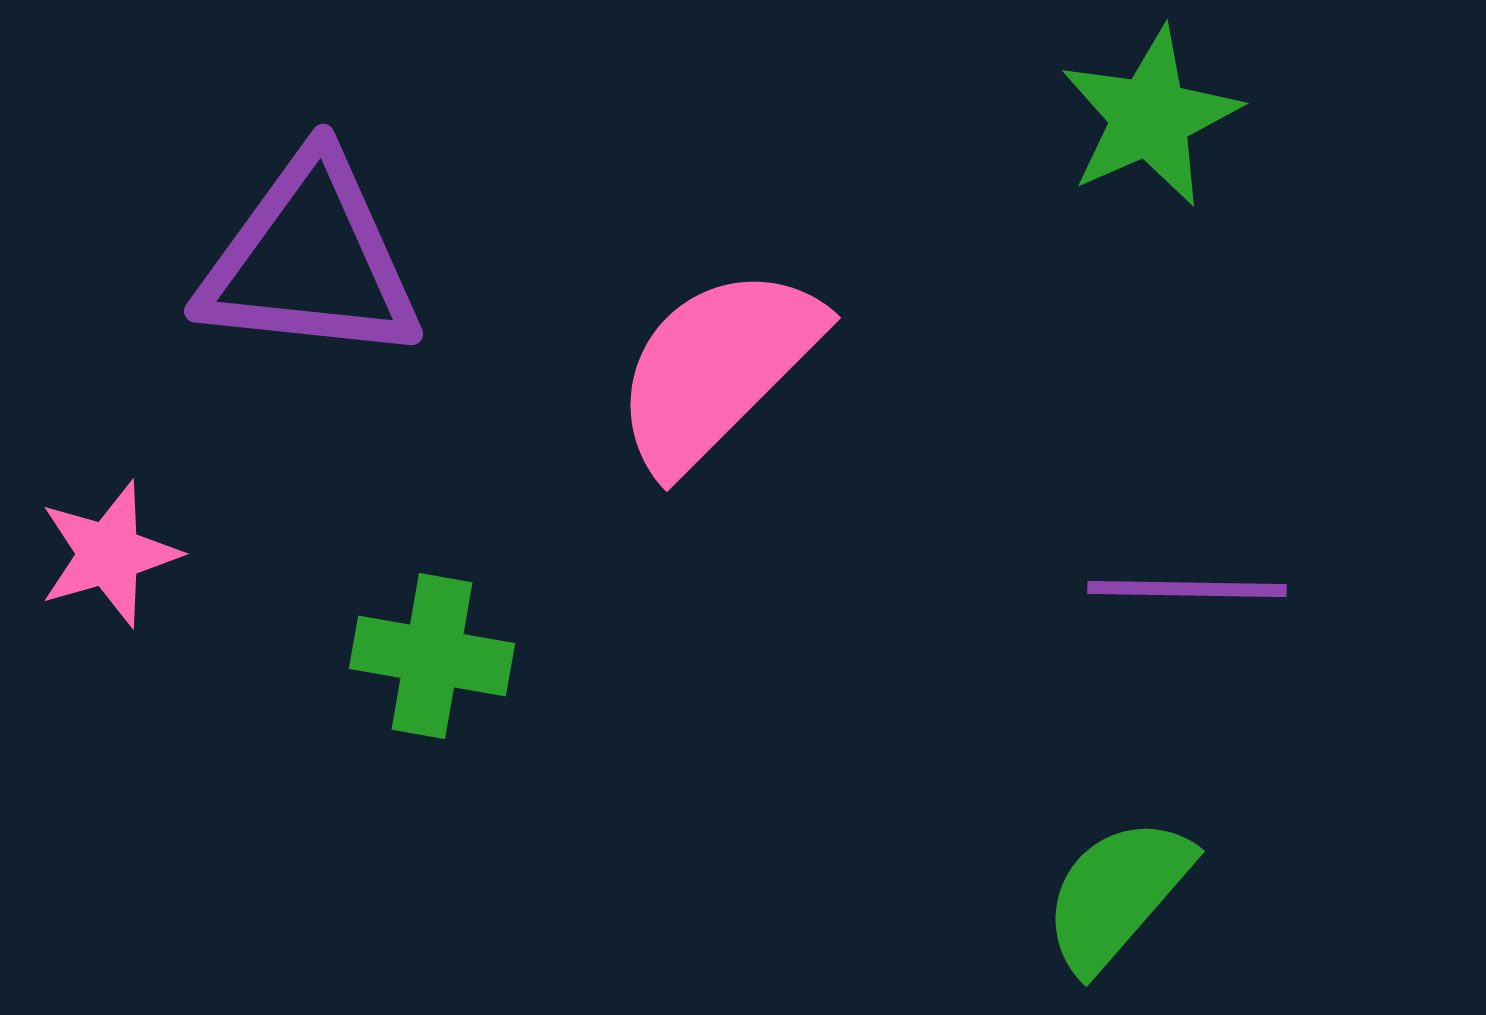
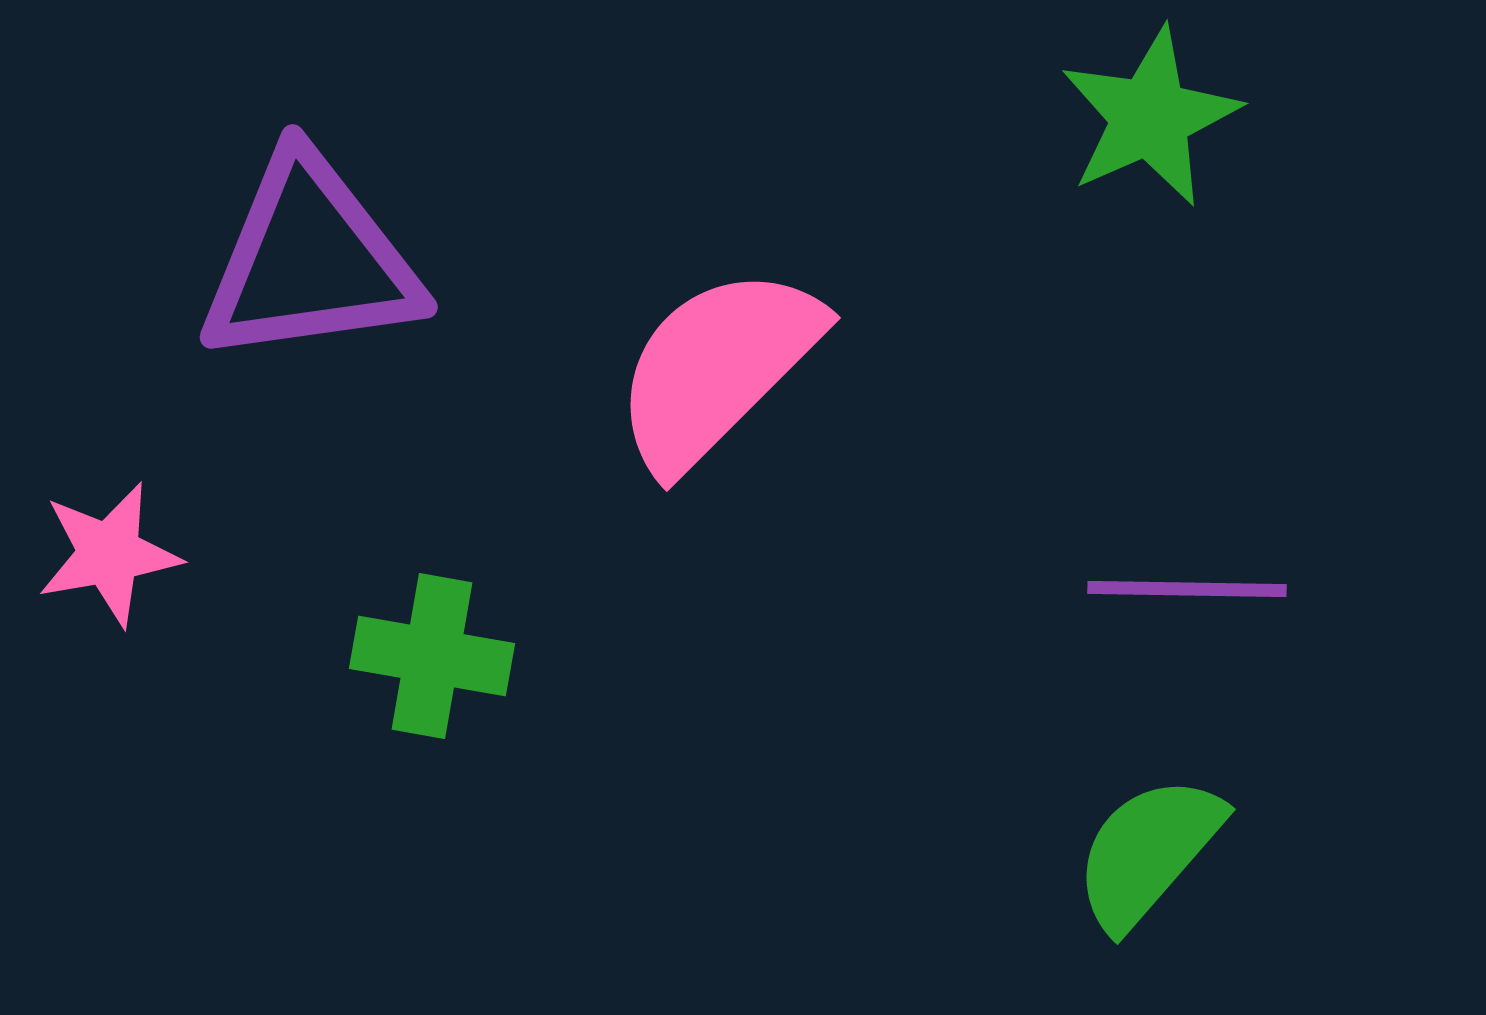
purple triangle: rotated 14 degrees counterclockwise
pink star: rotated 6 degrees clockwise
green semicircle: moved 31 px right, 42 px up
